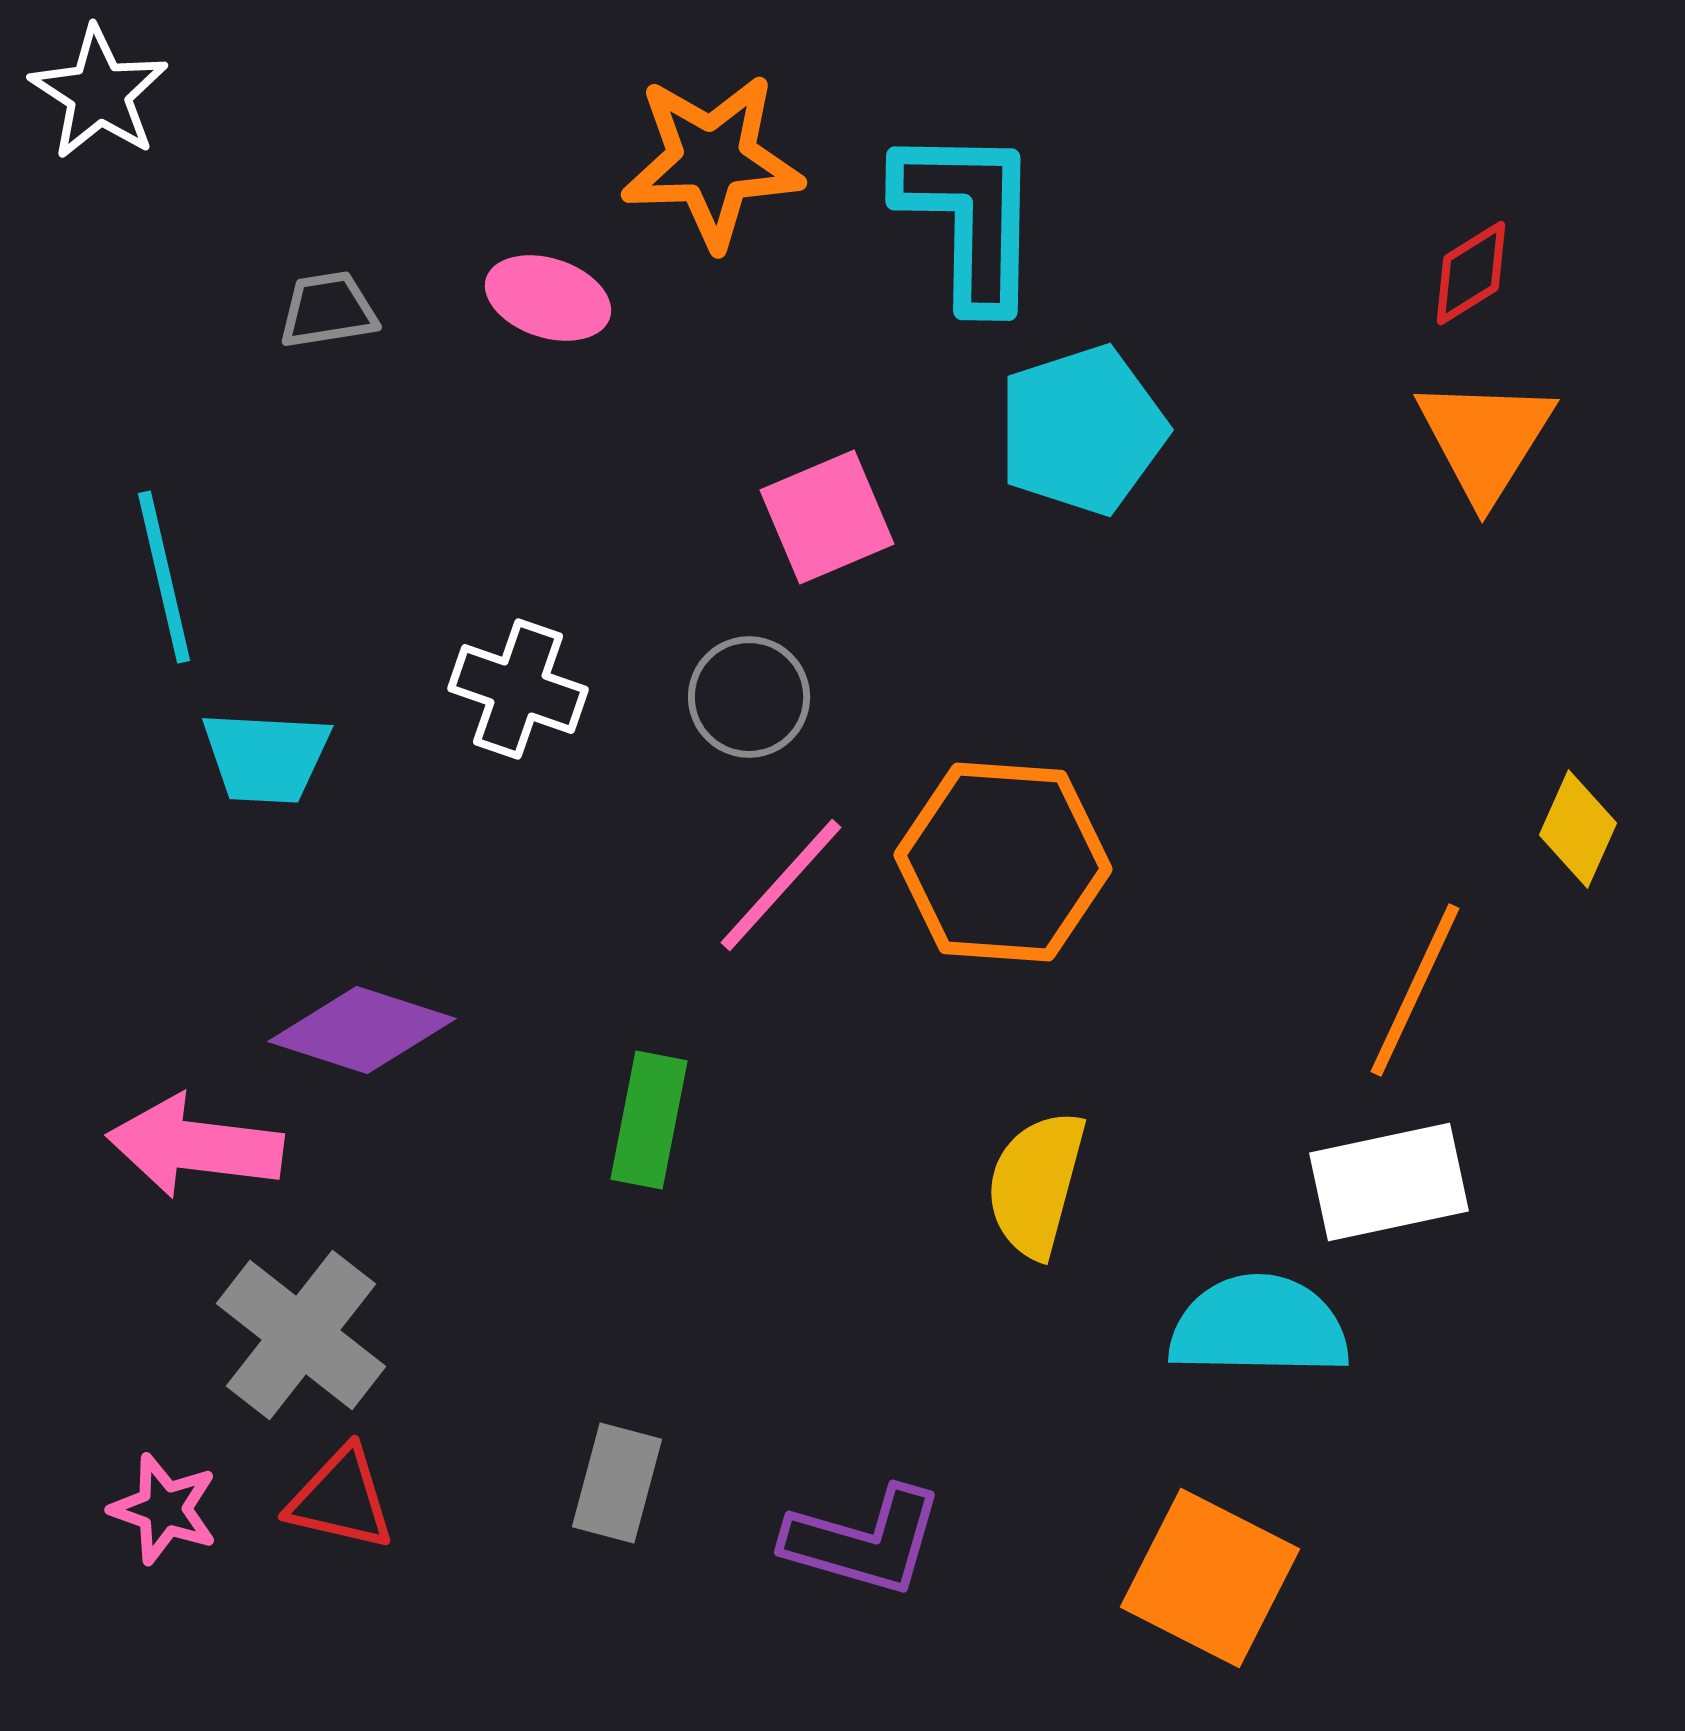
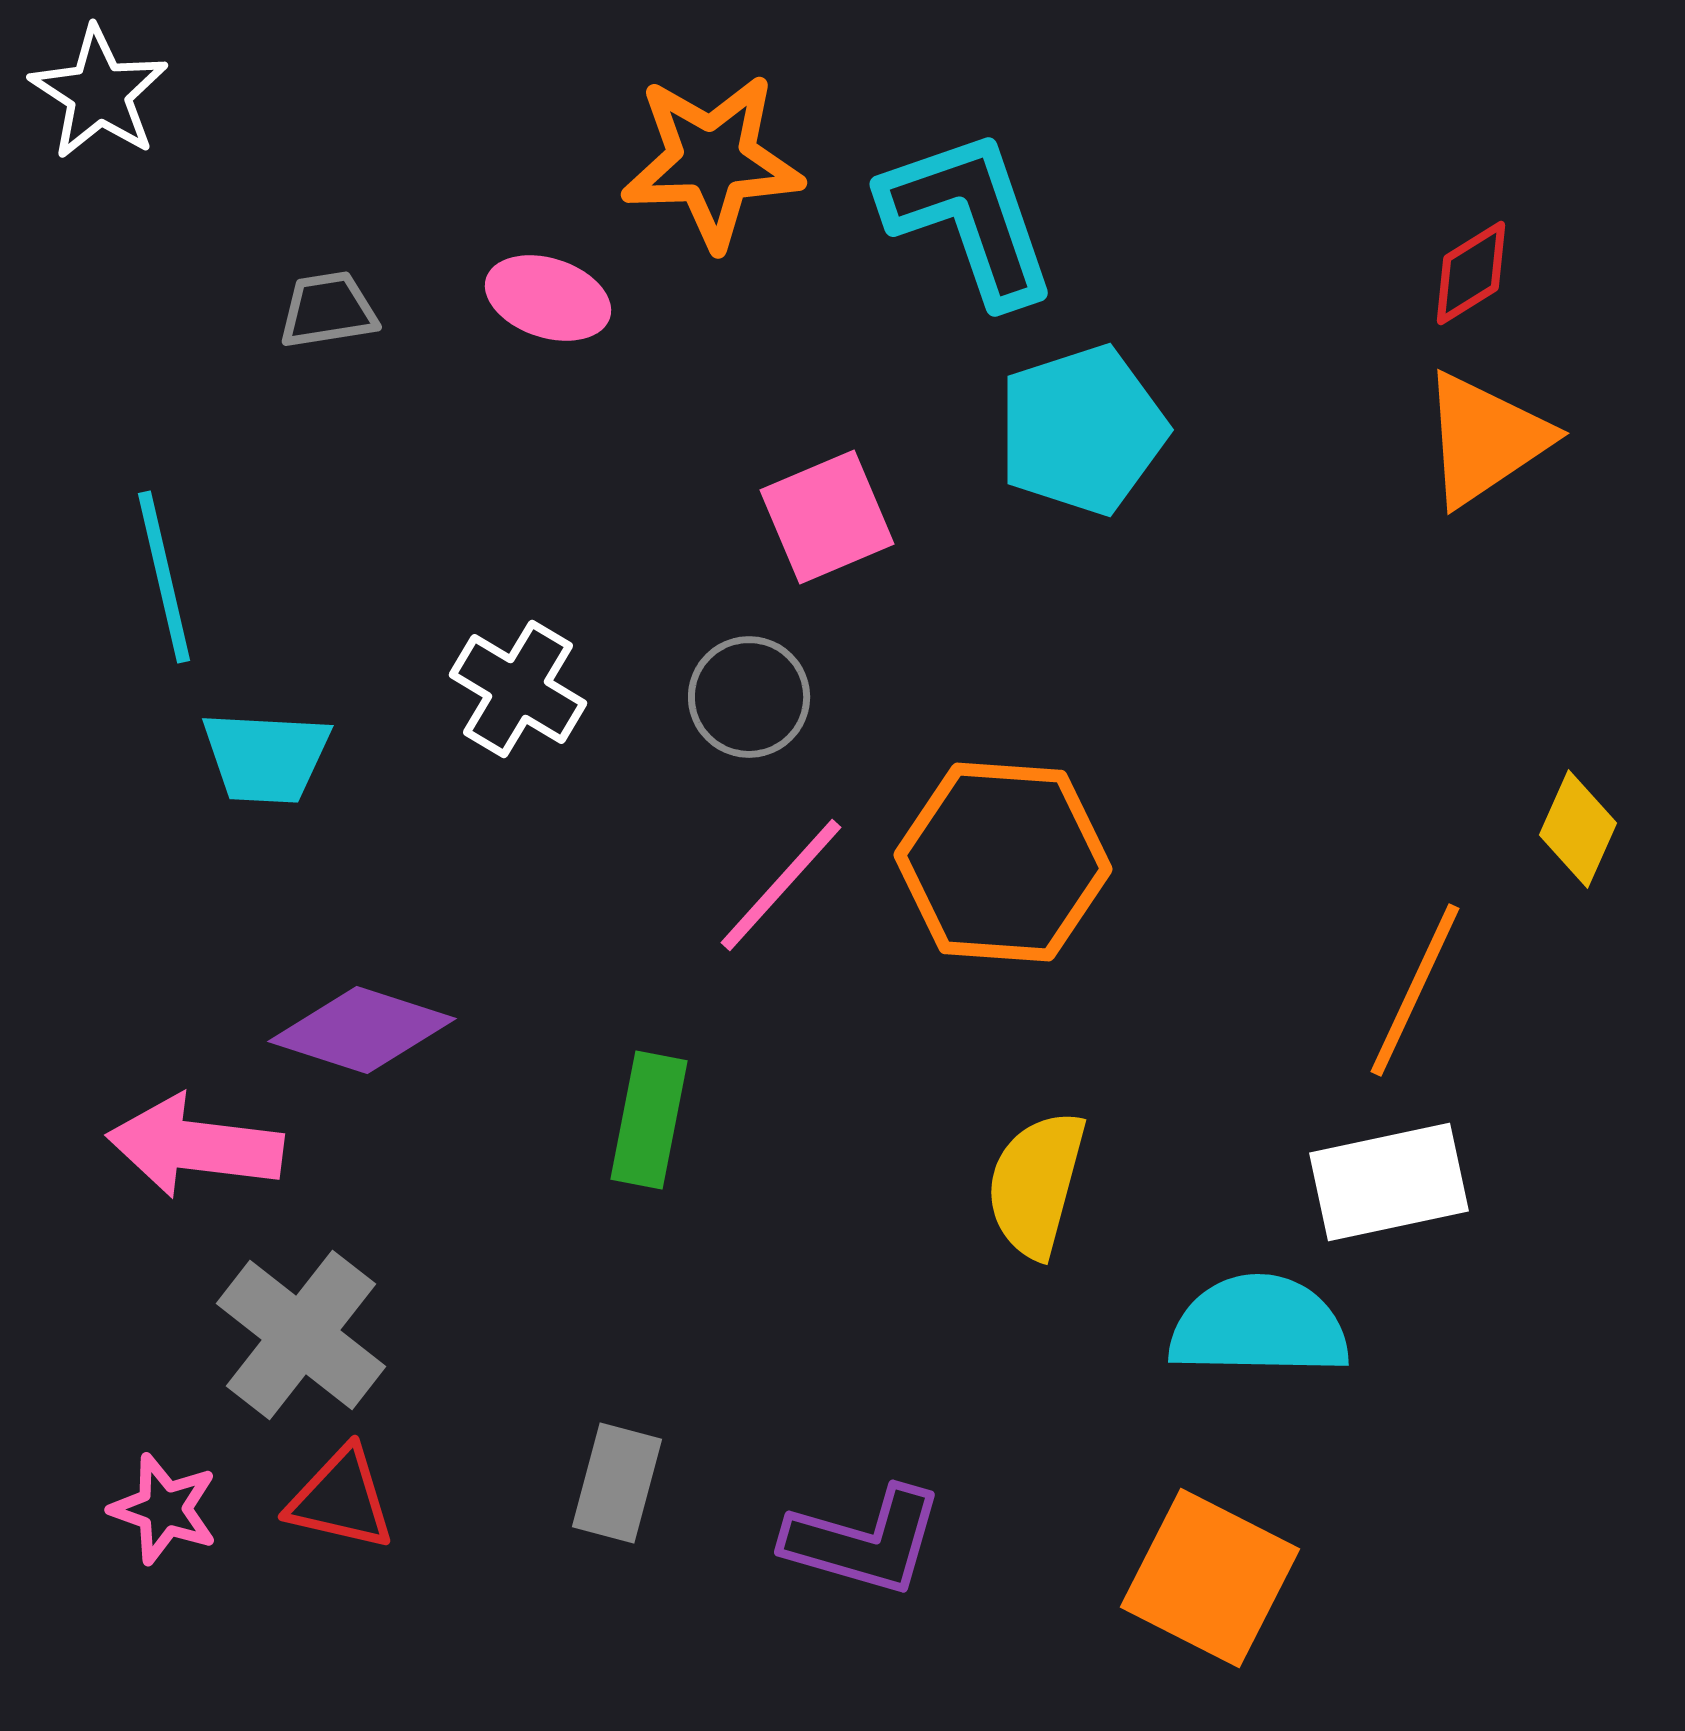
cyan L-shape: rotated 20 degrees counterclockwise
orange triangle: rotated 24 degrees clockwise
white cross: rotated 12 degrees clockwise
